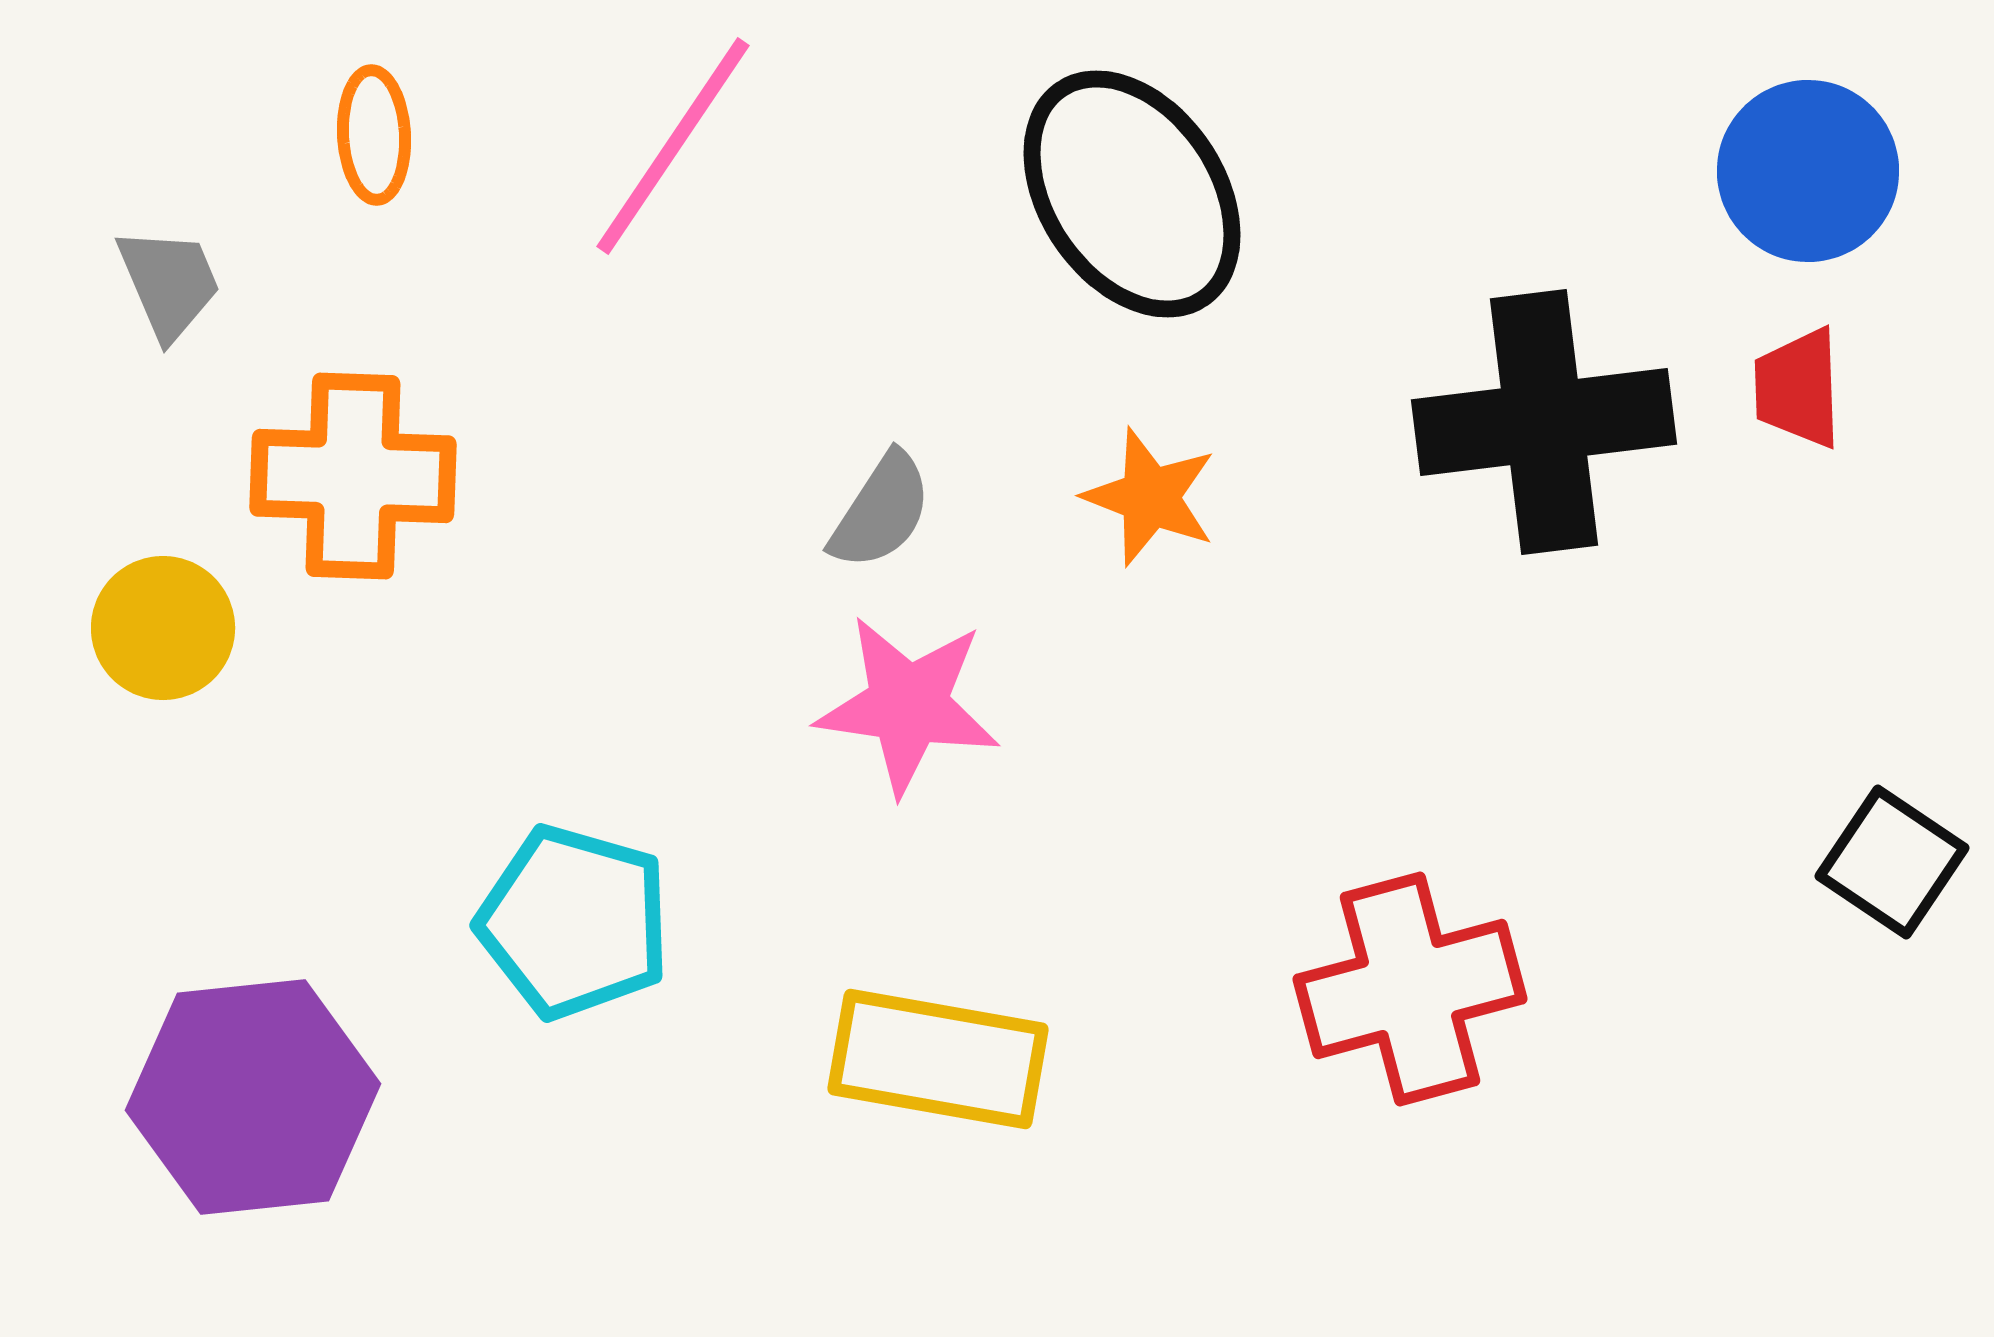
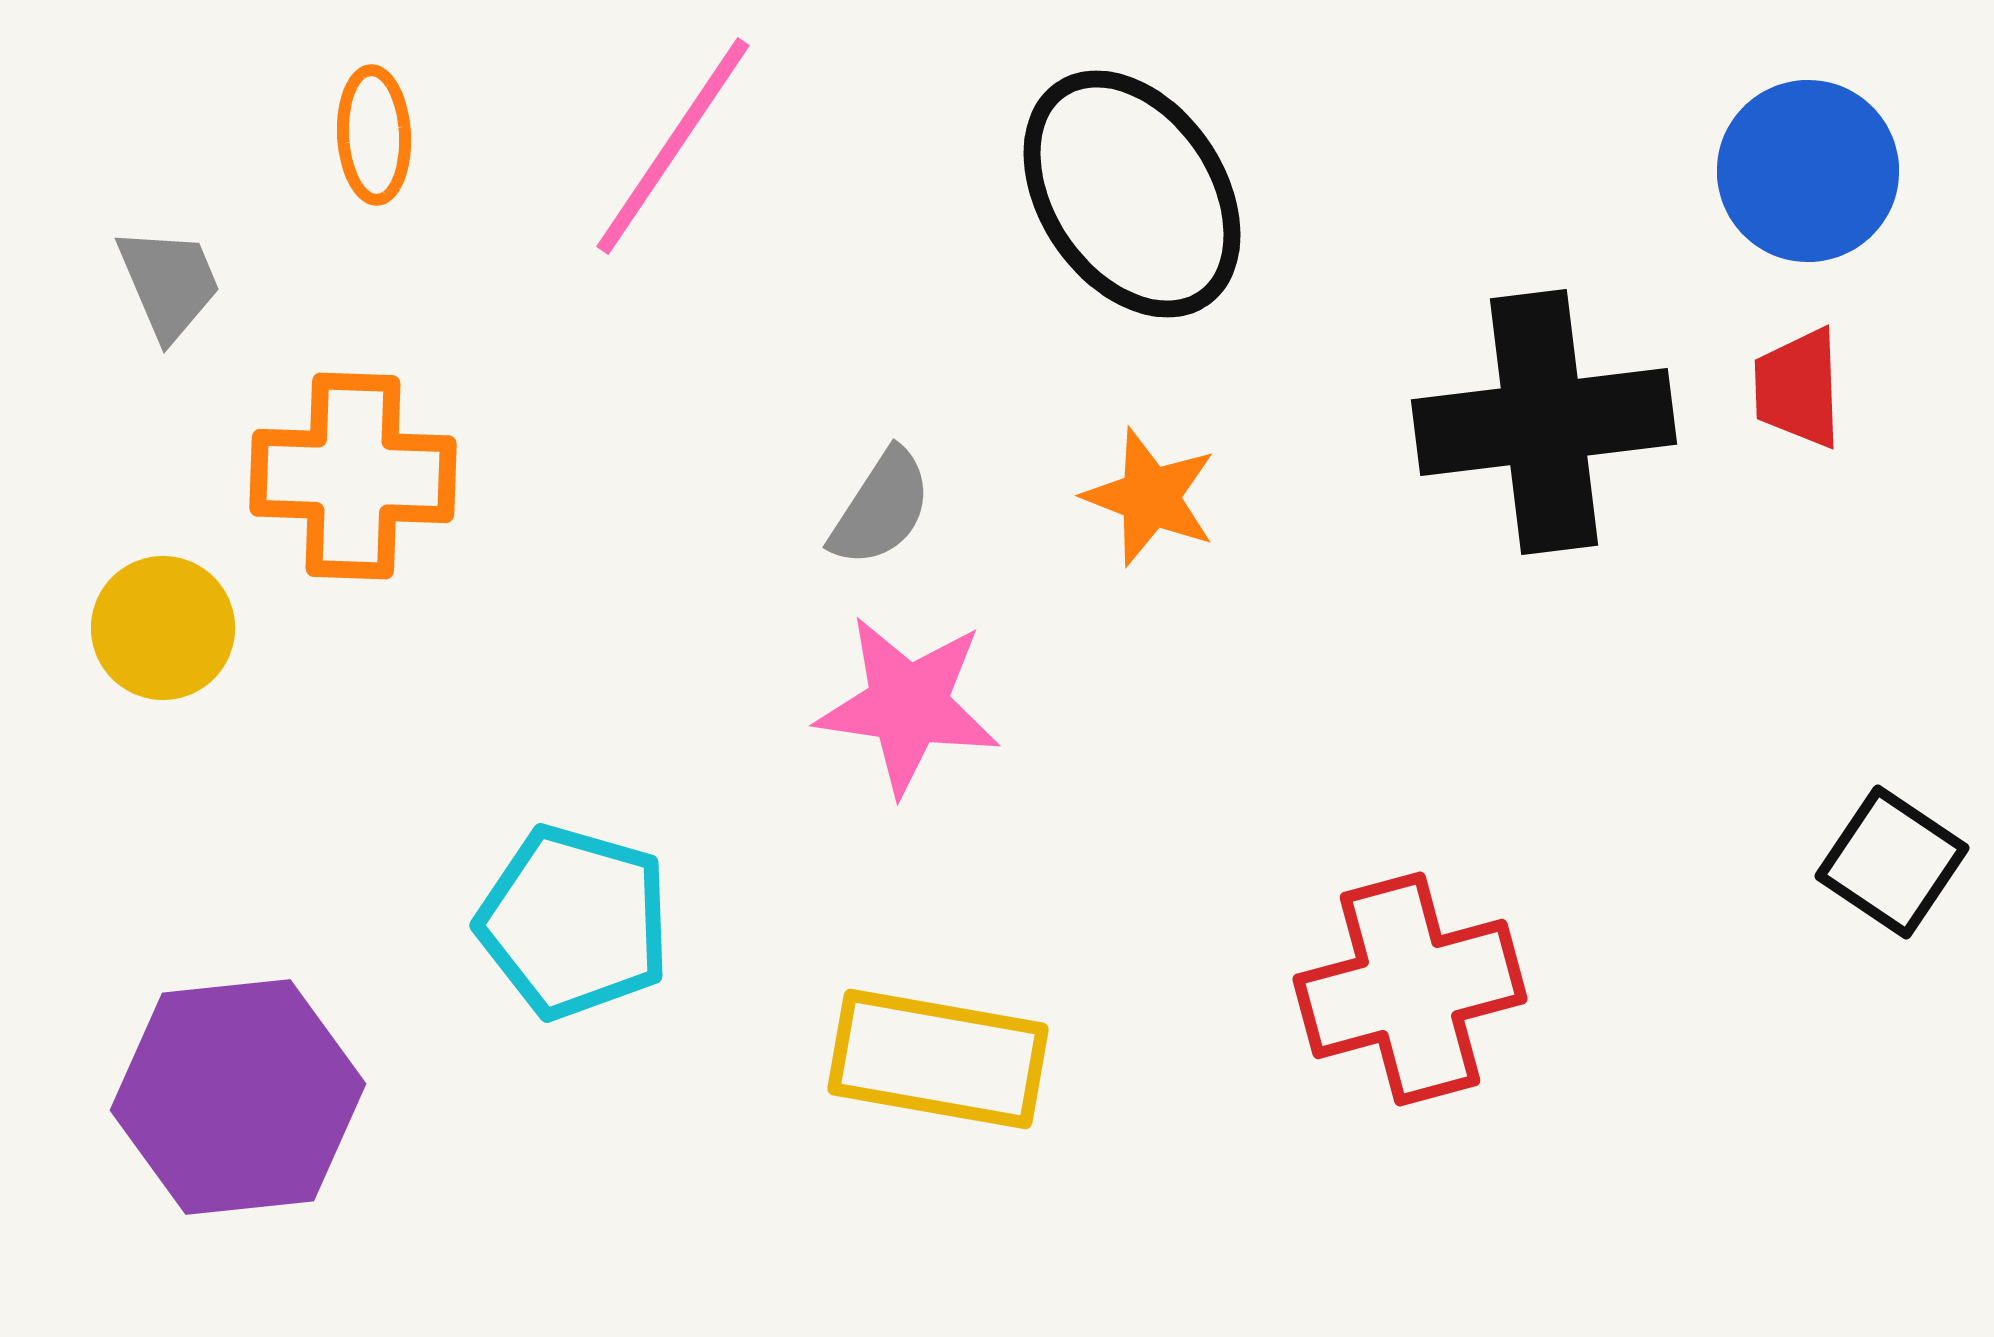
gray semicircle: moved 3 px up
purple hexagon: moved 15 px left
